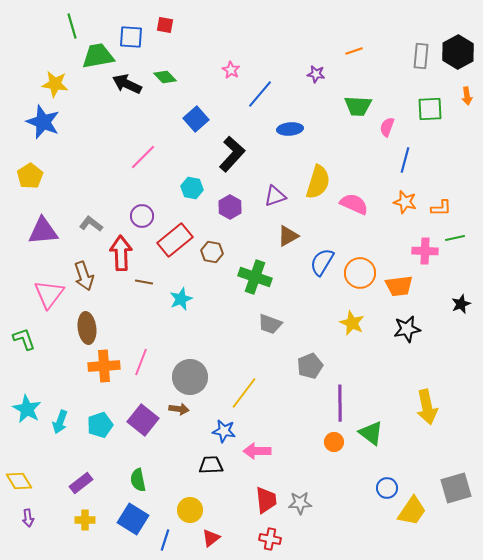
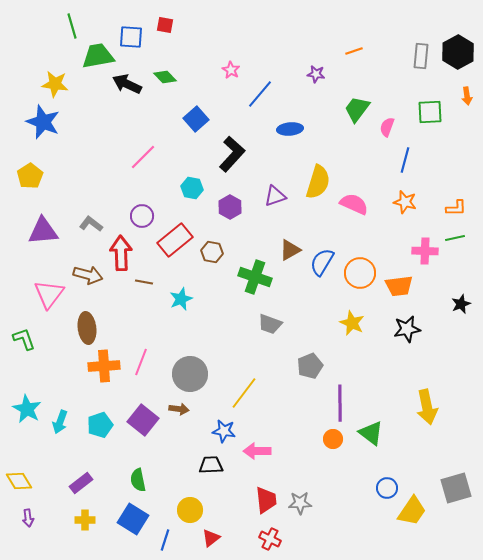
green trapezoid at (358, 106): moved 1 px left, 3 px down; rotated 124 degrees clockwise
green square at (430, 109): moved 3 px down
orange L-shape at (441, 208): moved 15 px right
brown triangle at (288, 236): moved 2 px right, 14 px down
brown arrow at (84, 276): moved 4 px right, 1 px up; rotated 56 degrees counterclockwise
gray circle at (190, 377): moved 3 px up
orange circle at (334, 442): moved 1 px left, 3 px up
red cross at (270, 539): rotated 15 degrees clockwise
